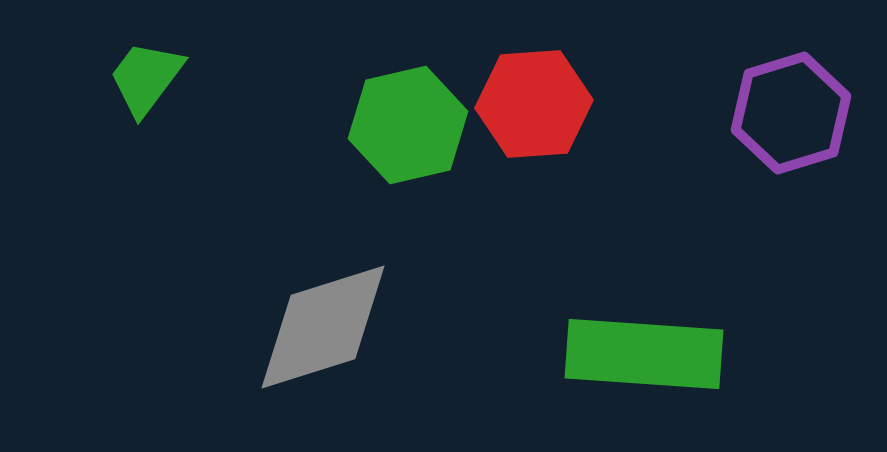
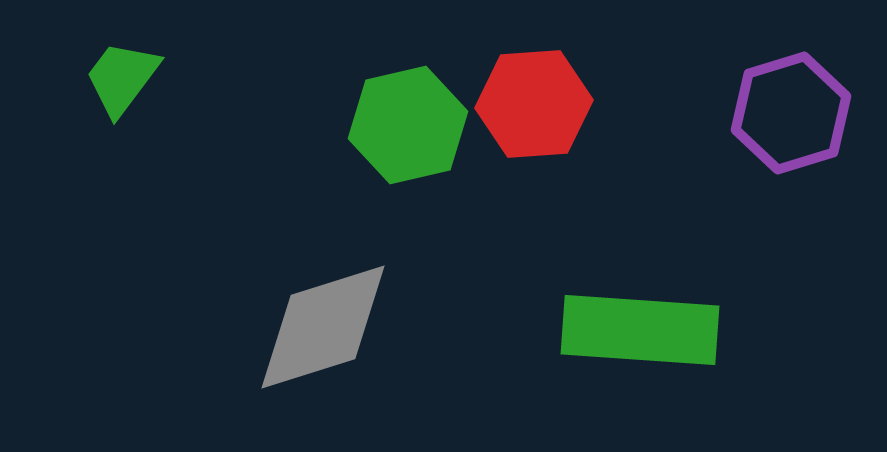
green trapezoid: moved 24 px left
green rectangle: moved 4 px left, 24 px up
